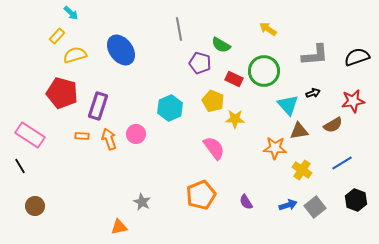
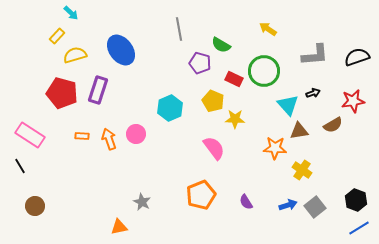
purple rectangle: moved 16 px up
blue line: moved 17 px right, 65 px down
